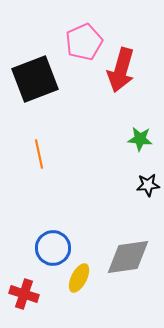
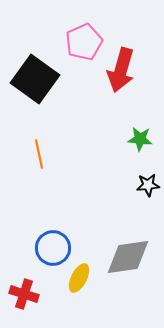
black square: rotated 33 degrees counterclockwise
